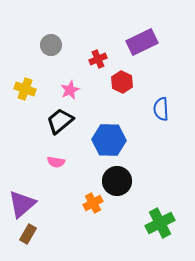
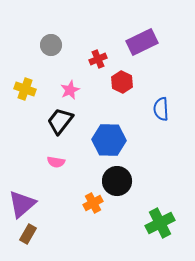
black trapezoid: rotated 12 degrees counterclockwise
